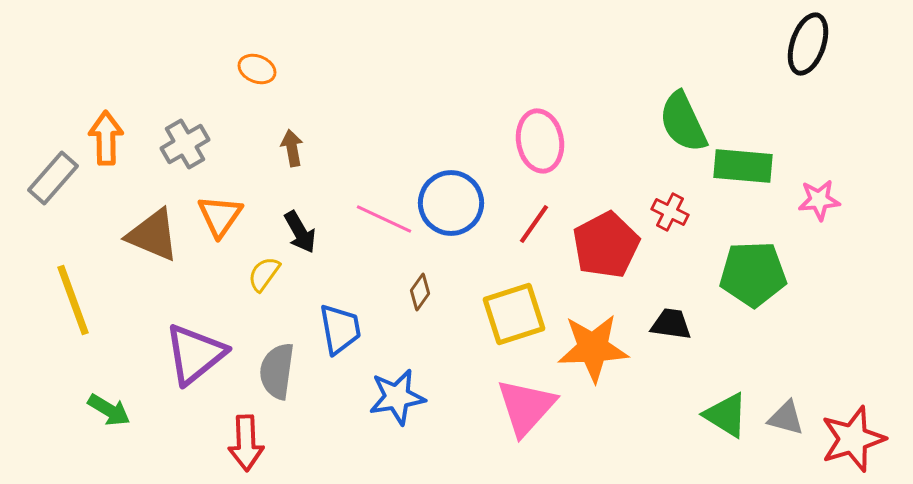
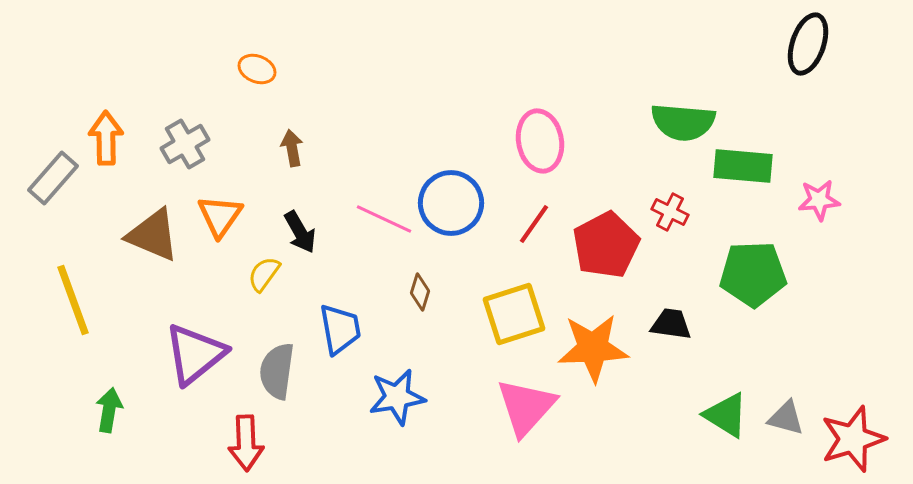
green semicircle: rotated 60 degrees counterclockwise
brown diamond: rotated 18 degrees counterclockwise
green arrow: rotated 111 degrees counterclockwise
